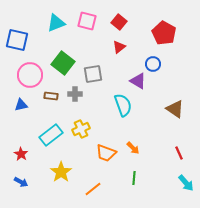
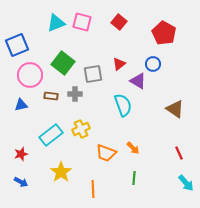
pink square: moved 5 px left, 1 px down
blue square: moved 5 px down; rotated 35 degrees counterclockwise
red triangle: moved 17 px down
red star: rotated 24 degrees clockwise
orange line: rotated 54 degrees counterclockwise
